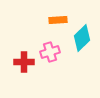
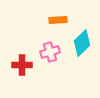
cyan diamond: moved 5 px down
red cross: moved 2 px left, 3 px down
